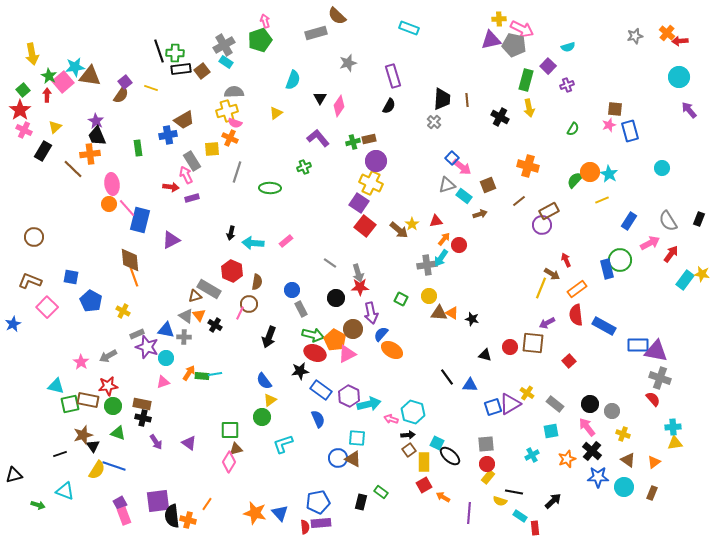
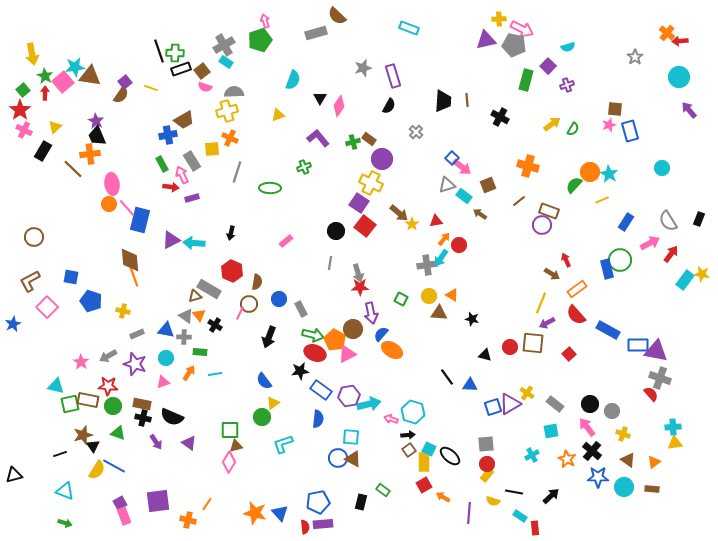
gray star at (635, 36): moved 21 px down; rotated 21 degrees counterclockwise
purple triangle at (491, 40): moved 5 px left
gray star at (348, 63): moved 15 px right, 5 px down
black rectangle at (181, 69): rotated 12 degrees counterclockwise
green star at (49, 76): moved 4 px left
red arrow at (47, 95): moved 2 px left, 2 px up
black trapezoid at (442, 99): moved 1 px right, 2 px down
yellow arrow at (529, 108): moved 23 px right, 16 px down; rotated 114 degrees counterclockwise
yellow triangle at (276, 113): moved 2 px right, 2 px down; rotated 16 degrees clockwise
gray cross at (434, 122): moved 18 px left, 10 px down
pink semicircle at (235, 123): moved 30 px left, 36 px up
brown rectangle at (369, 139): rotated 48 degrees clockwise
green rectangle at (138, 148): moved 24 px right, 16 px down; rotated 21 degrees counterclockwise
purple circle at (376, 161): moved 6 px right, 2 px up
pink arrow at (186, 175): moved 4 px left
green semicircle at (575, 180): moved 1 px left, 5 px down
brown rectangle at (549, 211): rotated 48 degrees clockwise
brown arrow at (480, 214): rotated 128 degrees counterclockwise
blue rectangle at (629, 221): moved 3 px left, 1 px down
brown arrow at (399, 230): moved 17 px up
cyan arrow at (253, 243): moved 59 px left
gray line at (330, 263): rotated 64 degrees clockwise
brown L-shape at (30, 281): rotated 50 degrees counterclockwise
yellow line at (541, 288): moved 15 px down
blue circle at (292, 290): moved 13 px left, 9 px down
black circle at (336, 298): moved 67 px up
blue pentagon at (91, 301): rotated 10 degrees counterclockwise
yellow cross at (123, 311): rotated 16 degrees counterclockwise
orange triangle at (452, 313): moved 18 px up
red semicircle at (576, 315): rotated 35 degrees counterclockwise
blue rectangle at (604, 326): moved 4 px right, 4 px down
purple star at (147, 347): moved 12 px left, 17 px down
red square at (569, 361): moved 7 px up
green rectangle at (202, 376): moved 2 px left, 24 px up
red star at (108, 386): rotated 12 degrees clockwise
purple hexagon at (349, 396): rotated 25 degrees clockwise
red semicircle at (653, 399): moved 2 px left, 5 px up
yellow triangle at (270, 400): moved 3 px right, 3 px down
blue semicircle at (318, 419): rotated 30 degrees clockwise
cyan square at (357, 438): moved 6 px left, 1 px up
cyan square at (437, 443): moved 8 px left, 6 px down
brown triangle at (236, 449): moved 3 px up
orange star at (567, 459): rotated 24 degrees counterclockwise
blue line at (114, 466): rotated 10 degrees clockwise
yellow rectangle at (488, 477): moved 1 px left, 2 px up
green rectangle at (381, 492): moved 2 px right, 2 px up
brown rectangle at (652, 493): moved 4 px up; rotated 72 degrees clockwise
yellow semicircle at (500, 501): moved 7 px left
black arrow at (553, 501): moved 2 px left, 5 px up
green arrow at (38, 505): moved 27 px right, 18 px down
black semicircle at (172, 516): moved 99 px up; rotated 60 degrees counterclockwise
purple rectangle at (321, 523): moved 2 px right, 1 px down
